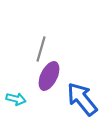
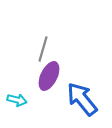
gray line: moved 2 px right
cyan arrow: moved 1 px right, 1 px down
